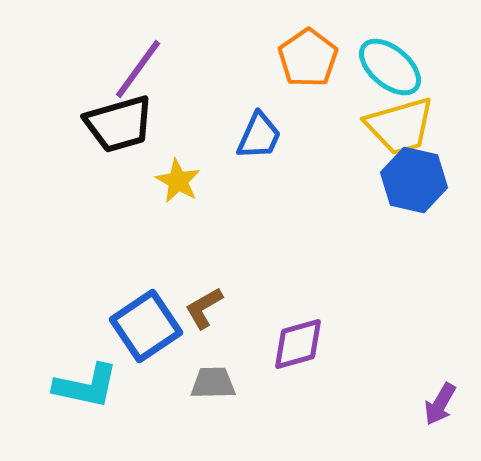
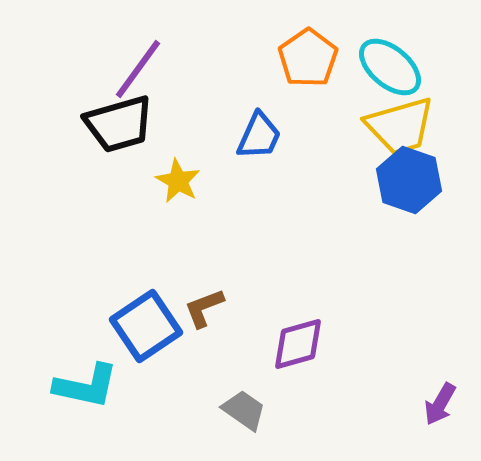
blue hexagon: moved 5 px left; rotated 6 degrees clockwise
brown L-shape: rotated 9 degrees clockwise
gray trapezoid: moved 31 px right, 27 px down; rotated 36 degrees clockwise
